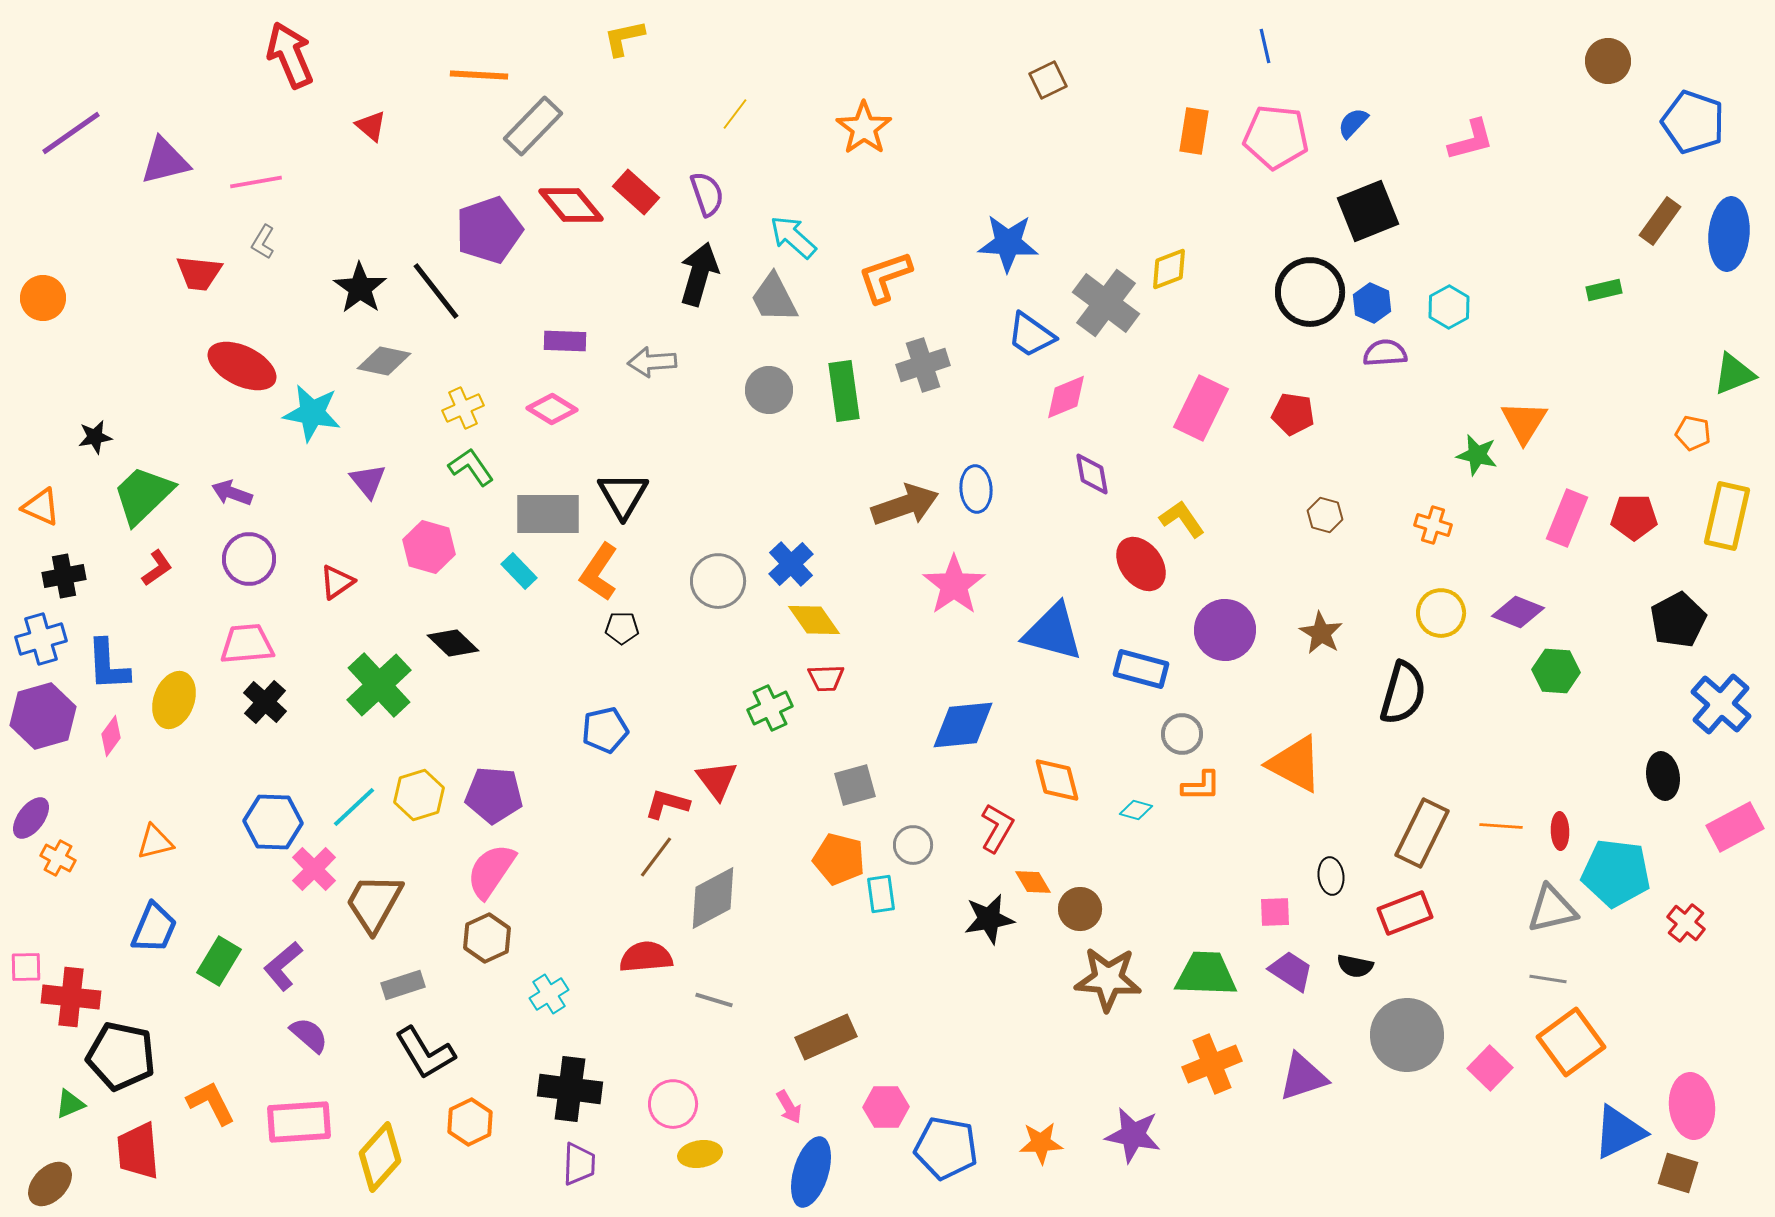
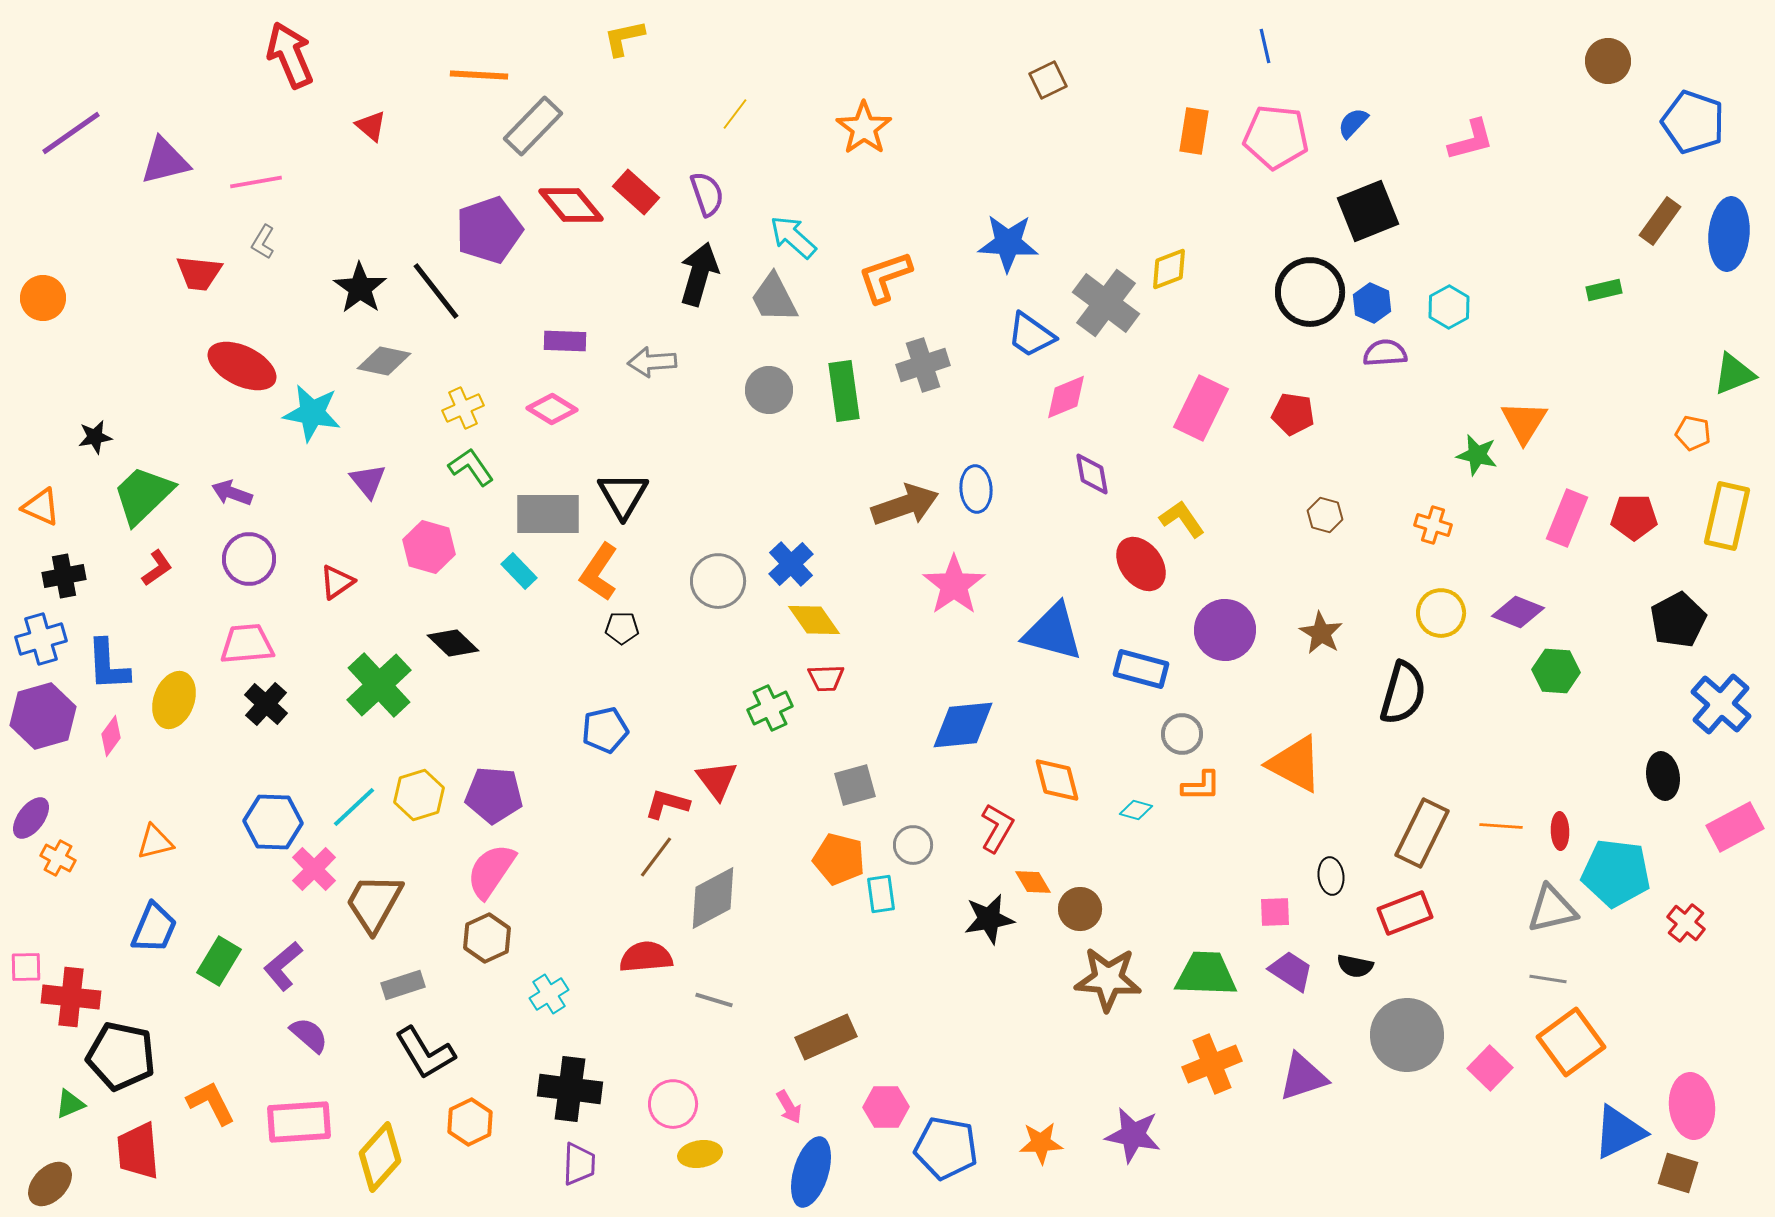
black cross at (265, 702): moved 1 px right, 2 px down
